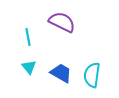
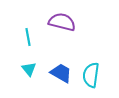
purple semicircle: rotated 12 degrees counterclockwise
cyan triangle: moved 2 px down
cyan semicircle: moved 1 px left
